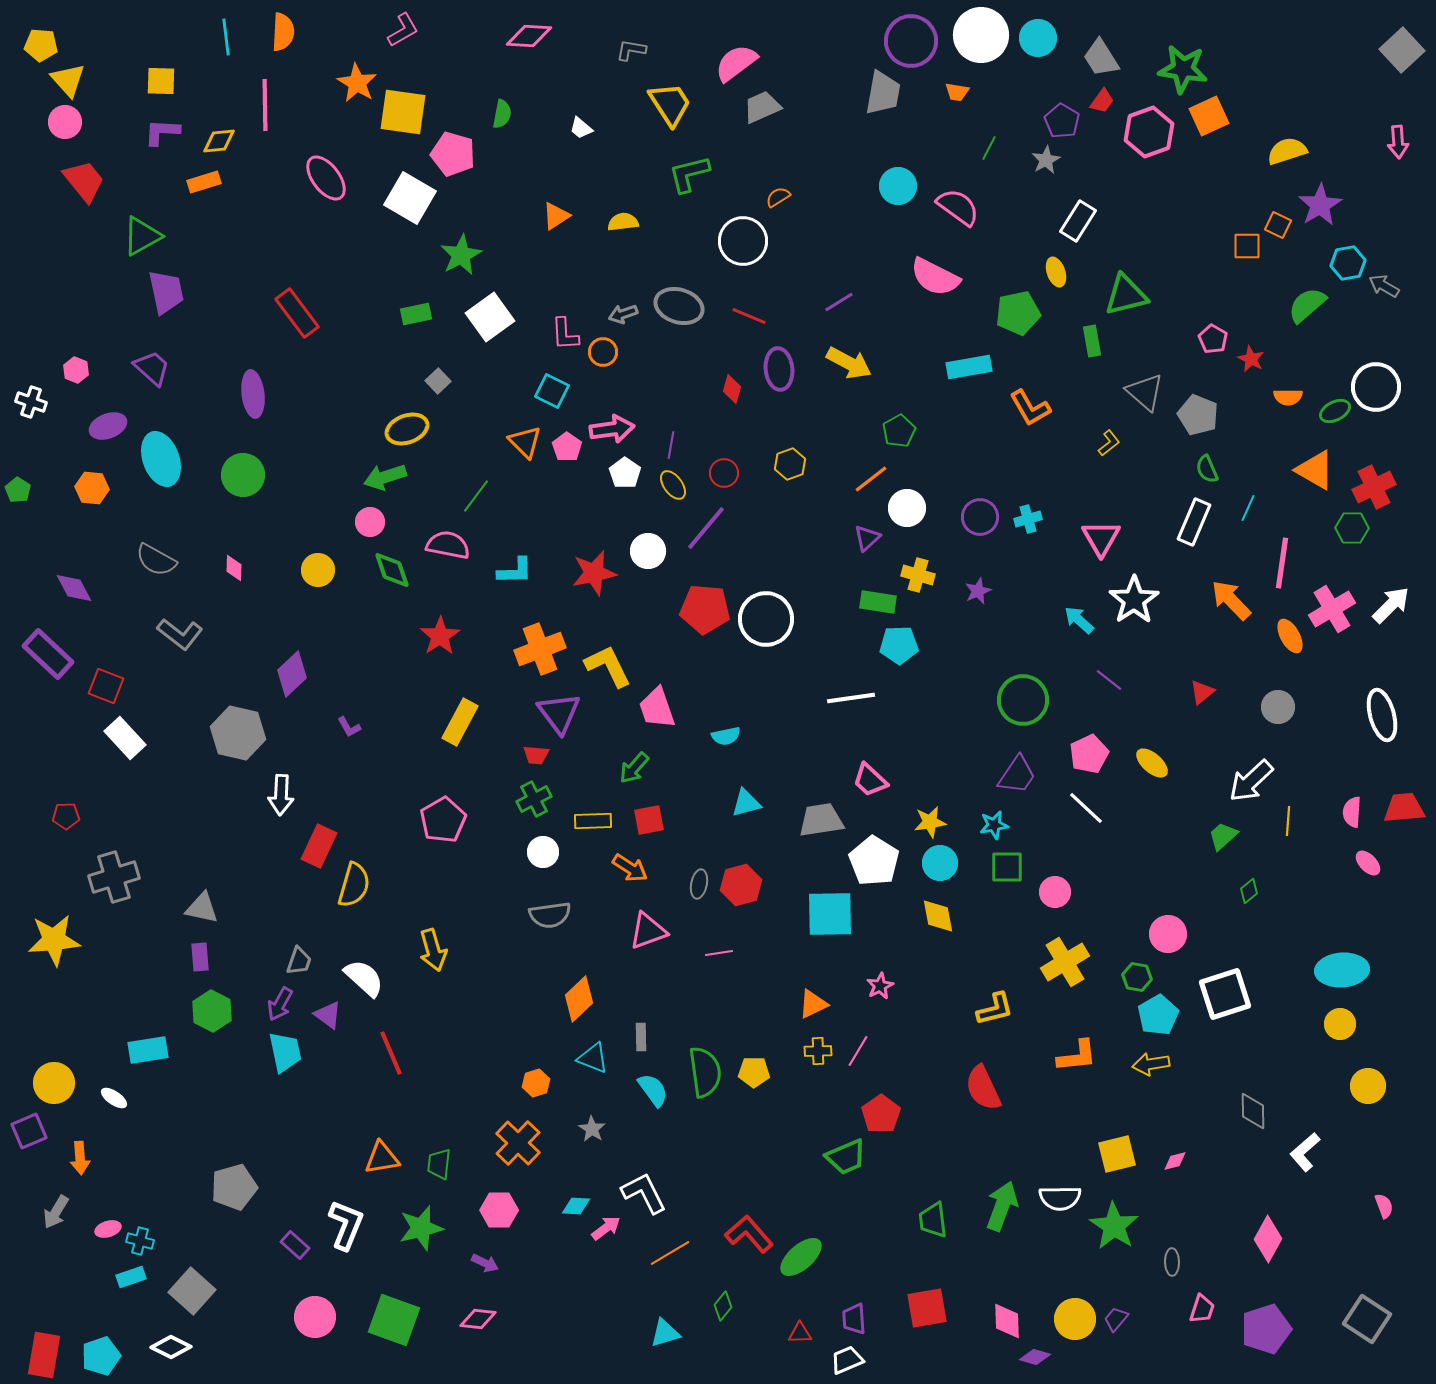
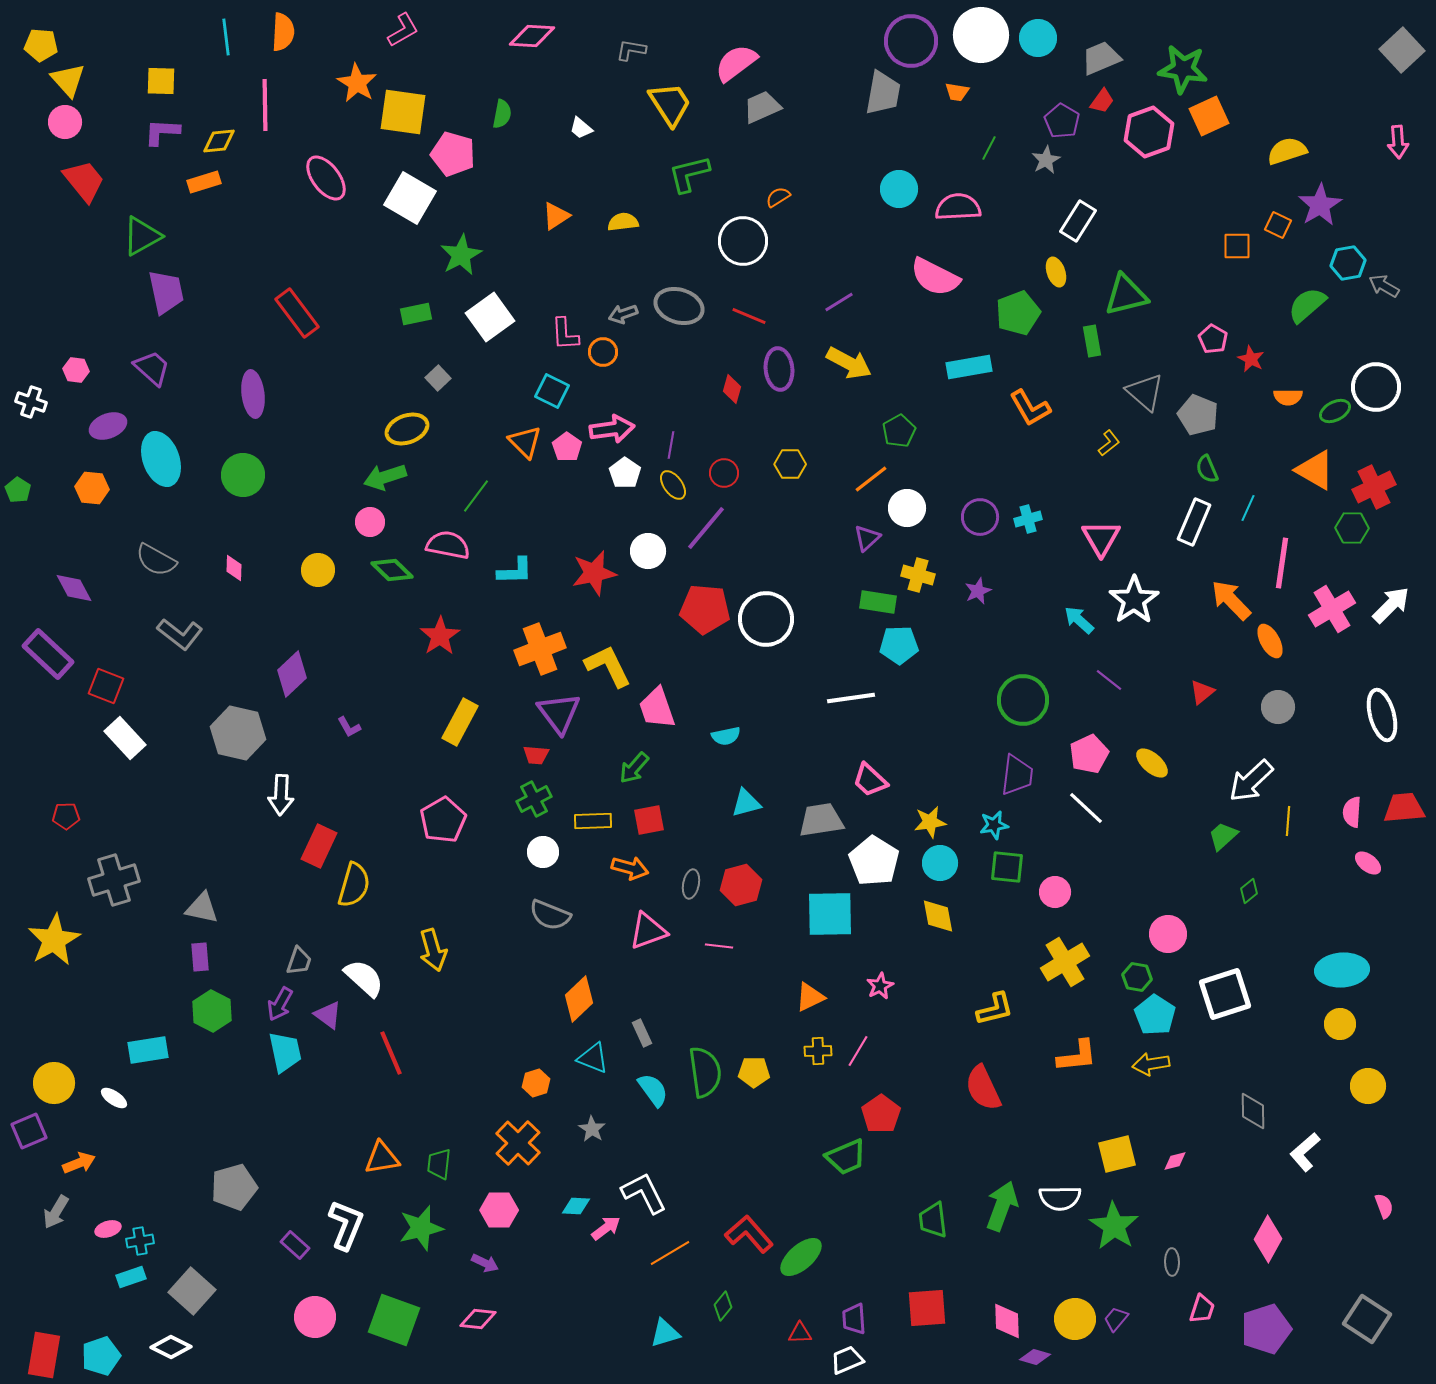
pink diamond at (529, 36): moved 3 px right
gray trapezoid at (1101, 58): rotated 99 degrees clockwise
cyan circle at (898, 186): moved 1 px right, 3 px down
pink semicircle at (958, 207): rotated 39 degrees counterclockwise
orange square at (1247, 246): moved 10 px left
green pentagon at (1018, 313): rotated 9 degrees counterclockwise
pink hexagon at (76, 370): rotated 15 degrees counterclockwise
gray square at (438, 381): moved 3 px up
yellow hexagon at (790, 464): rotated 20 degrees clockwise
green diamond at (392, 570): rotated 27 degrees counterclockwise
orange ellipse at (1290, 636): moved 20 px left, 5 px down
purple trapezoid at (1017, 775): rotated 27 degrees counterclockwise
pink ellipse at (1368, 863): rotated 8 degrees counterclockwise
green square at (1007, 867): rotated 6 degrees clockwise
orange arrow at (630, 868): rotated 18 degrees counterclockwise
gray cross at (114, 877): moved 3 px down
gray ellipse at (699, 884): moved 8 px left
gray semicircle at (550, 915): rotated 30 degrees clockwise
yellow star at (54, 940): rotated 24 degrees counterclockwise
pink line at (719, 953): moved 7 px up; rotated 16 degrees clockwise
orange triangle at (813, 1004): moved 3 px left, 7 px up
cyan pentagon at (1158, 1015): moved 3 px left; rotated 9 degrees counterclockwise
gray rectangle at (641, 1037): moved 1 px right, 4 px up; rotated 24 degrees counterclockwise
orange arrow at (80, 1158): moved 1 px left, 5 px down; rotated 108 degrees counterclockwise
cyan cross at (140, 1241): rotated 24 degrees counterclockwise
red square at (927, 1308): rotated 6 degrees clockwise
